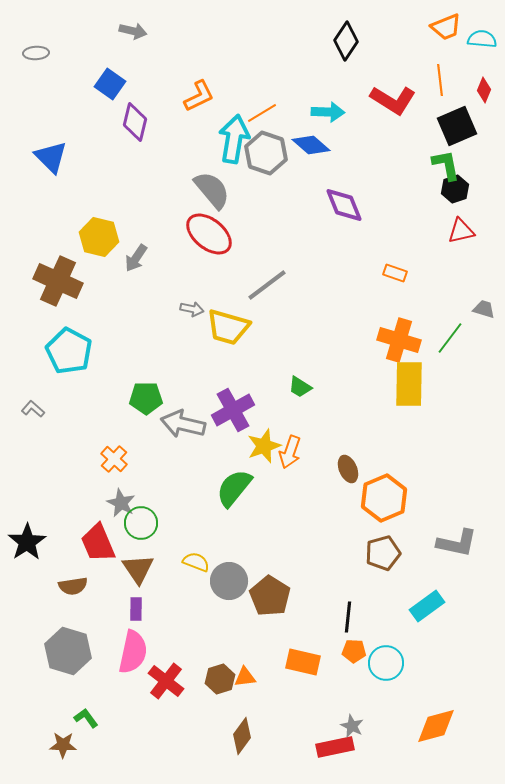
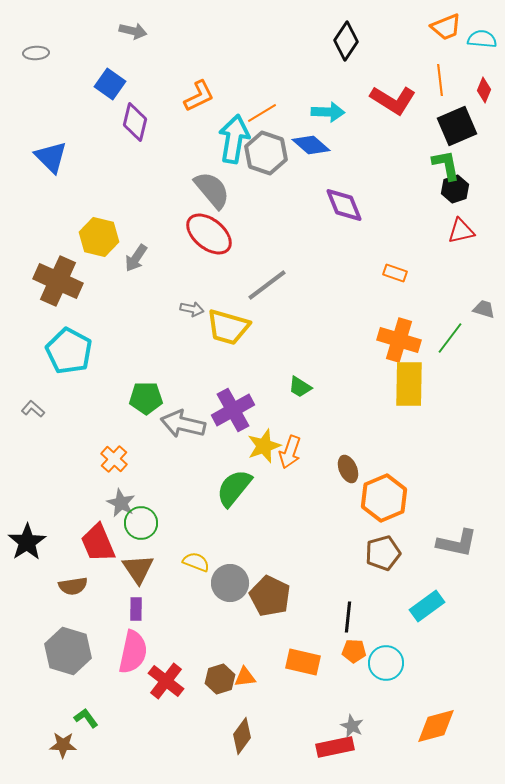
gray circle at (229, 581): moved 1 px right, 2 px down
brown pentagon at (270, 596): rotated 6 degrees counterclockwise
